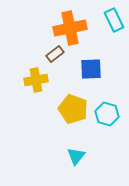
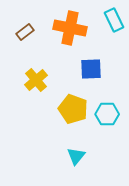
orange cross: rotated 24 degrees clockwise
brown rectangle: moved 30 px left, 22 px up
yellow cross: rotated 30 degrees counterclockwise
cyan hexagon: rotated 15 degrees counterclockwise
